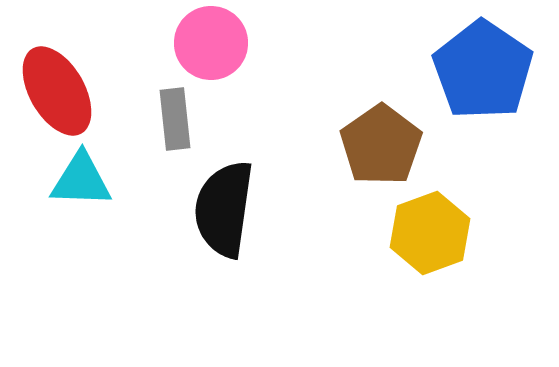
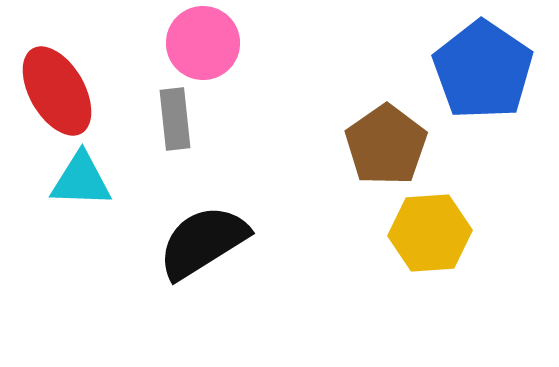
pink circle: moved 8 px left
brown pentagon: moved 5 px right
black semicircle: moved 21 px left, 33 px down; rotated 50 degrees clockwise
yellow hexagon: rotated 16 degrees clockwise
